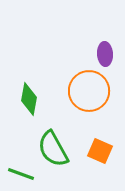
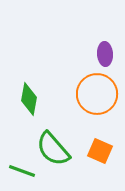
orange circle: moved 8 px right, 3 px down
green semicircle: rotated 12 degrees counterclockwise
green line: moved 1 px right, 3 px up
